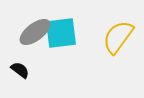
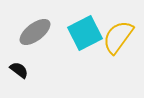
cyan square: moved 24 px right; rotated 20 degrees counterclockwise
black semicircle: moved 1 px left
